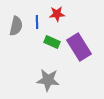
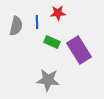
red star: moved 1 px right, 1 px up
purple rectangle: moved 3 px down
